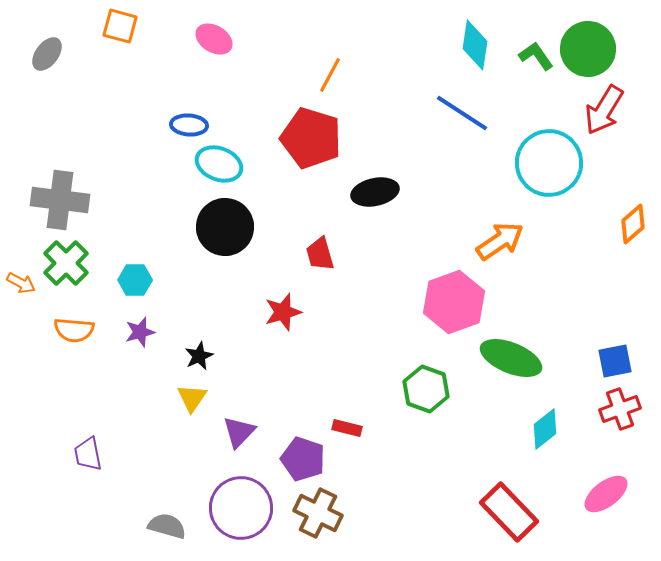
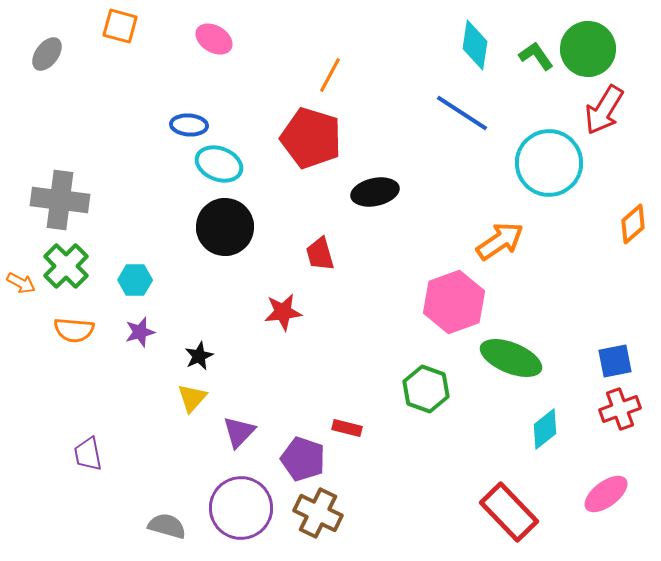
green cross at (66, 263): moved 3 px down
red star at (283, 312): rotated 9 degrees clockwise
yellow triangle at (192, 398): rotated 8 degrees clockwise
